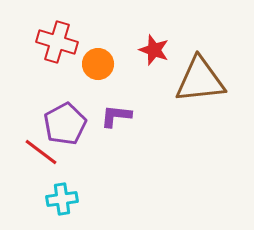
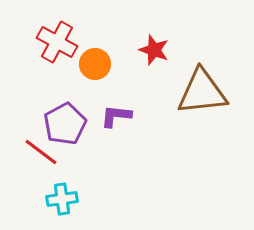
red cross: rotated 12 degrees clockwise
orange circle: moved 3 px left
brown triangle: moved 2 px right, 12 px down
